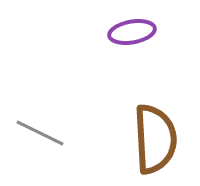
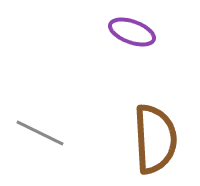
purple ellipse: rotated 30 degrees clockwise
